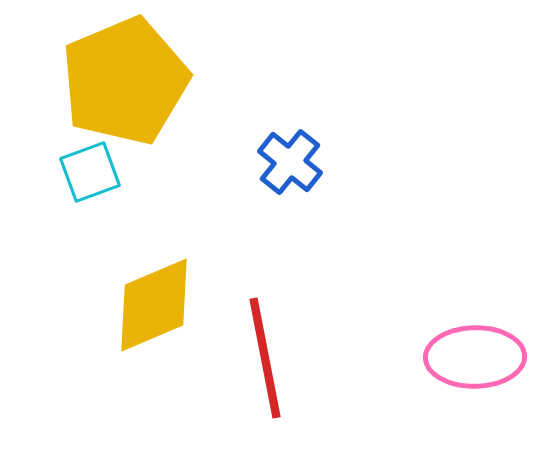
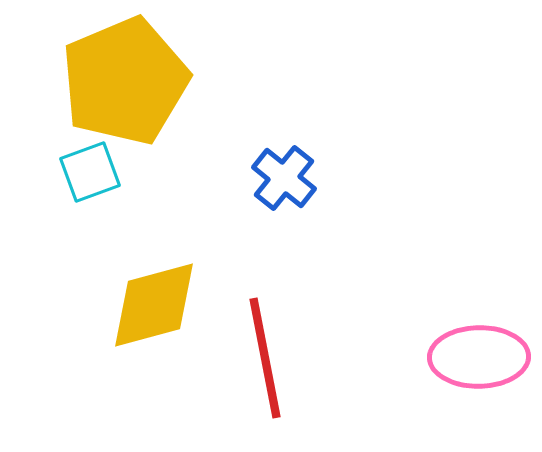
blue cross: moved 6 px left, 16 px down
yellow diamond: rotated 8 degrees clockwise
pink ellipse: moved 4 px right
